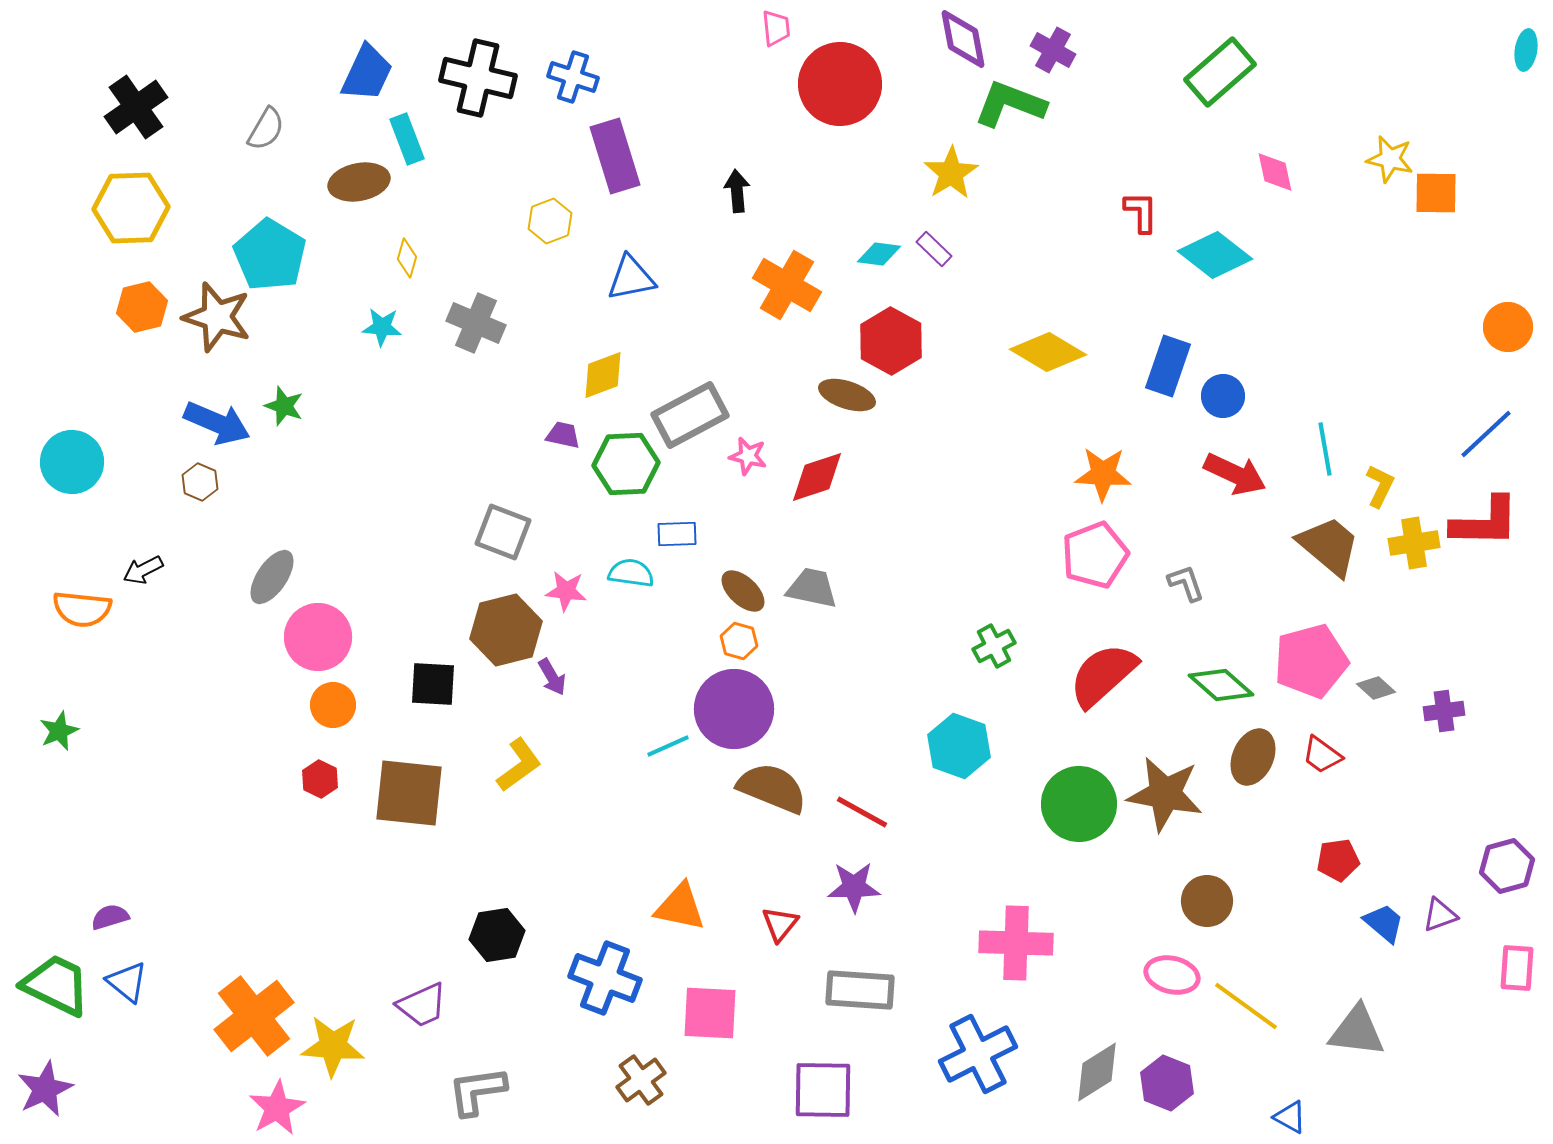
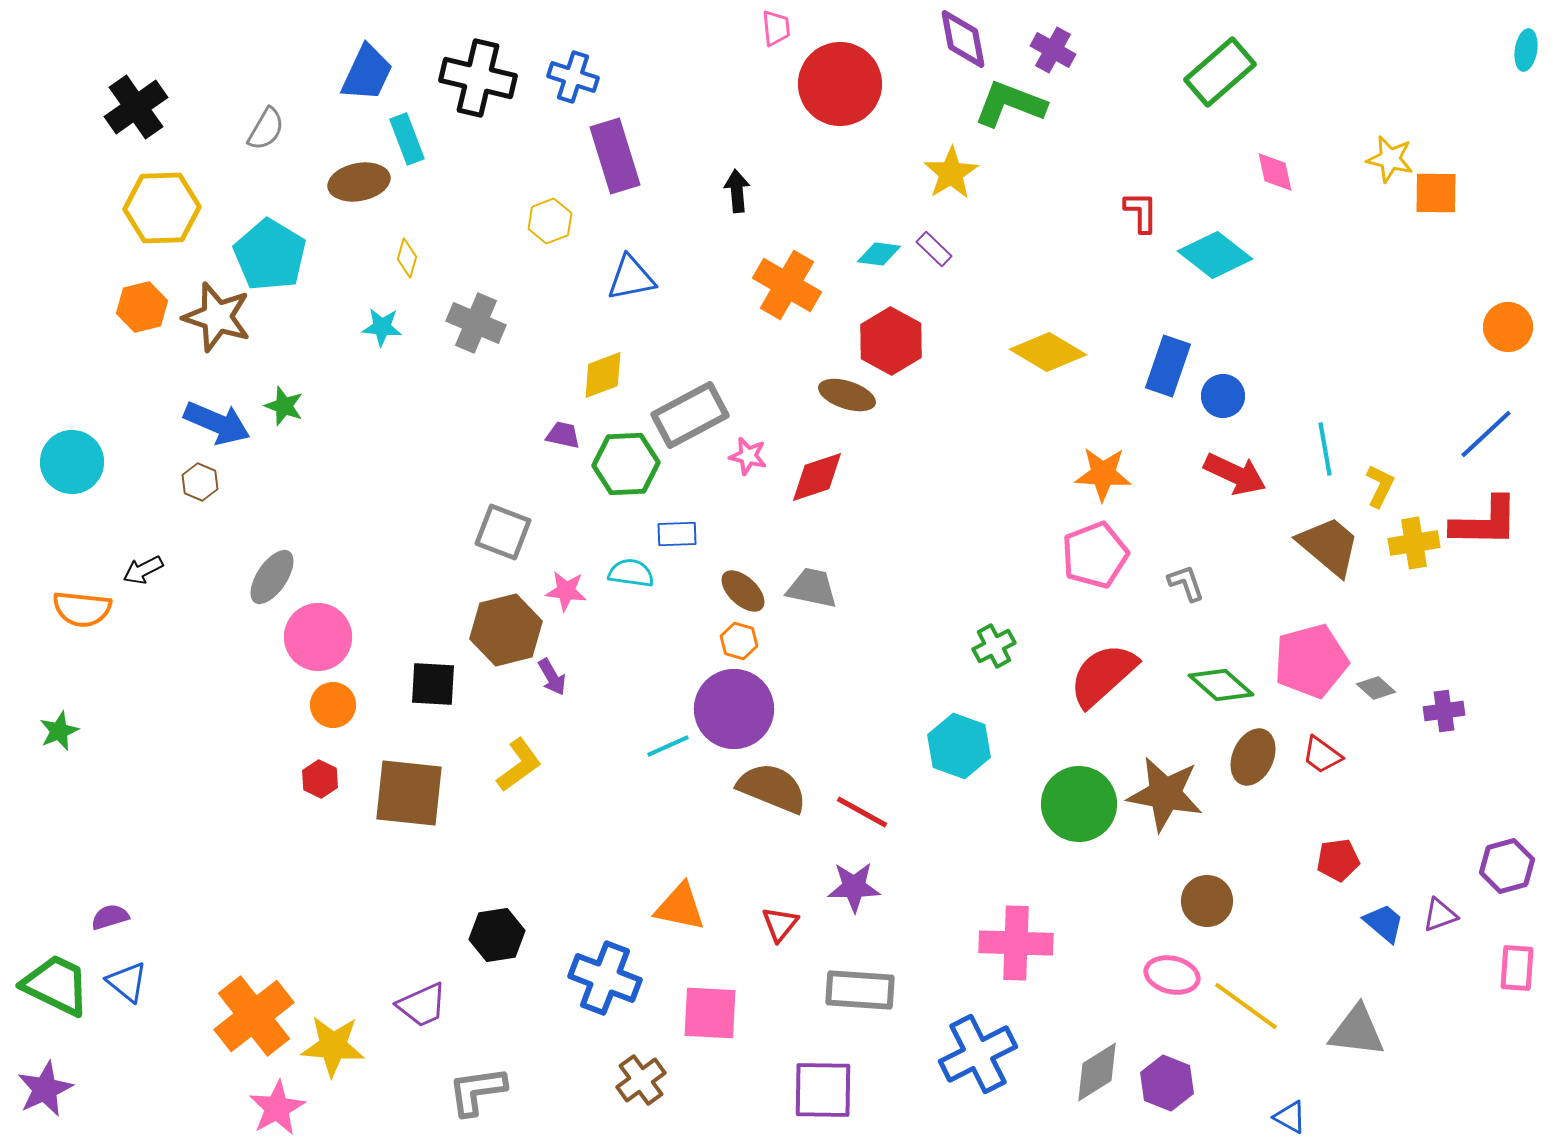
yellow hexagon at (131, 208): moved 31 px right
